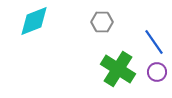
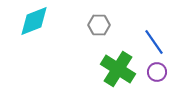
gray hexagon: moved 3 px left, 3 px down
